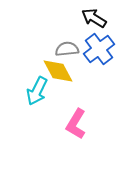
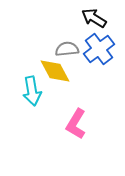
yellow diamond: moved 3 px left
cyan arrow: moved 5 px left; rotated 36 degrees counterclockwise
